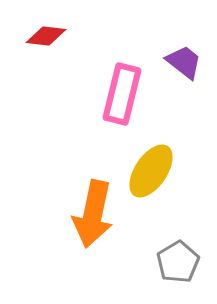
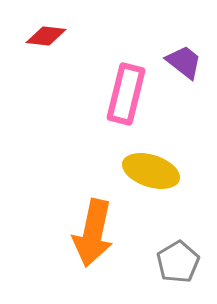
pink rectangle: moved 4 px right
yellow ellipse: rotated 74 degrees clockwise
orange arrow: moved 19 px down
